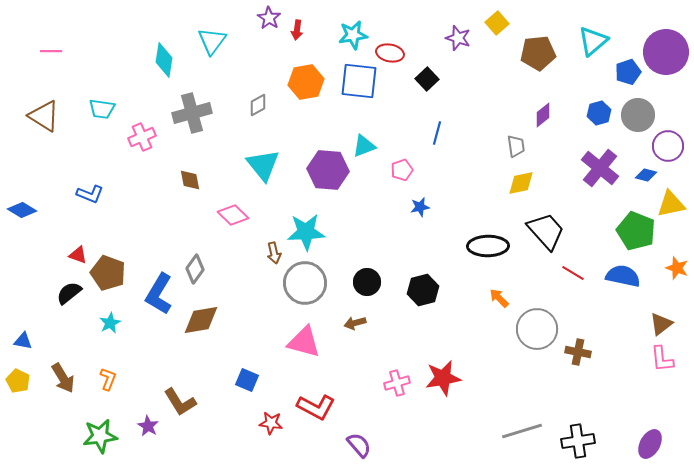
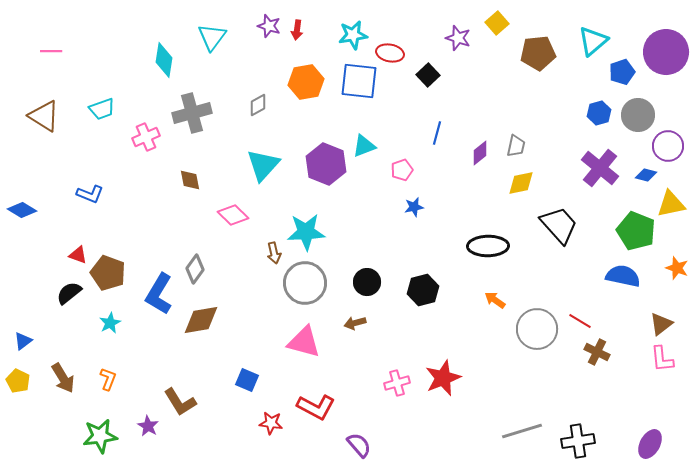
purple star at (269, 18): moved 8 px down; rotated 15 degrees counterclockwise
cyan triangle at (212, 41): moved 4 px up
blue pentagon at (628, 72): moved 6 px left
black square at (427, 79): moved 1 px right, 4 px up
cyan trapezoid at (102, 109): rotated 28 degrees counterclockwise
purple diamond at (543, 115): moved 63 px left, 38 px down
pink cross at (142, 137): moved 4 px right
gray trapezoid at (516, 146): rotated 20 degrees clockwise
cyan triangle at (263, 165): rotated 21 degrees clockwise
purple hexagon at (328, 170): moved 2 px left, 6 px up; rotated 18 degrees clockwise
blue star at (420, 207): moved 6 px left
black trapezoid at (546, 231): moved 13 px right, 6 px up
red line at (573, 273): moved 7 px right, 48 px down
orange arrow at (499, 298): moved 4 px left, 2 px down; rotated 10 degrees counterclockwise
blue triangle at (23, 341): rotated 48 degrees counterclockwise
brown cross at (578, 352): moved 19 px right; rotated 15 degrees clockwise
red star at (443, 378): rotated 12 degrees counterclockwise
